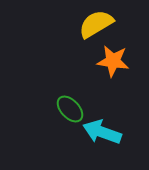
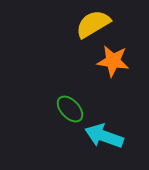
yellow semicircle: moved 3 px left
cyan arrow: moved 2 px right, 4 px down
